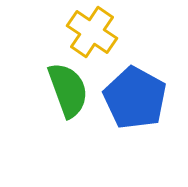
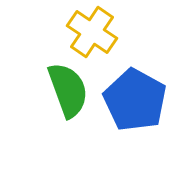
blue pentagon: moved 2 px down
